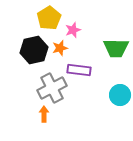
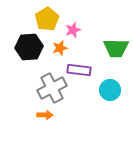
yellow pentagon: moved 2 px left, 1 px down
black hexagon: moved 5 px left, 3 px up; rotated 8 degrees clockwise
cyan circle: moved 10 px left, 5 px up
orange arrow: moved 1 px right, 1 px down; rotated 91 degrees clockwise
